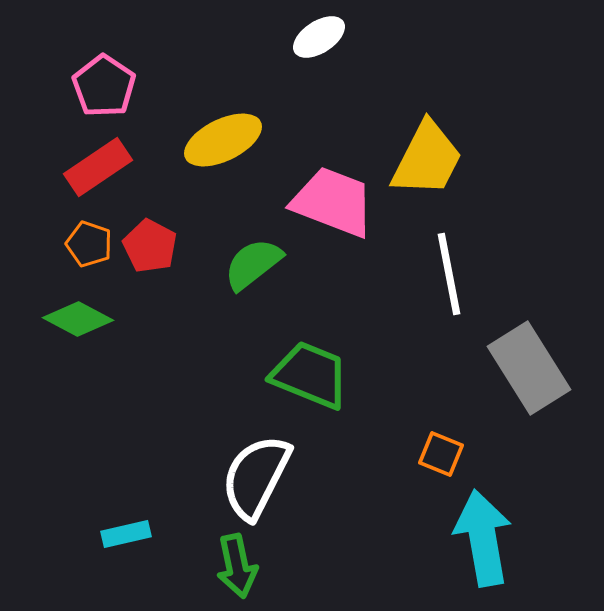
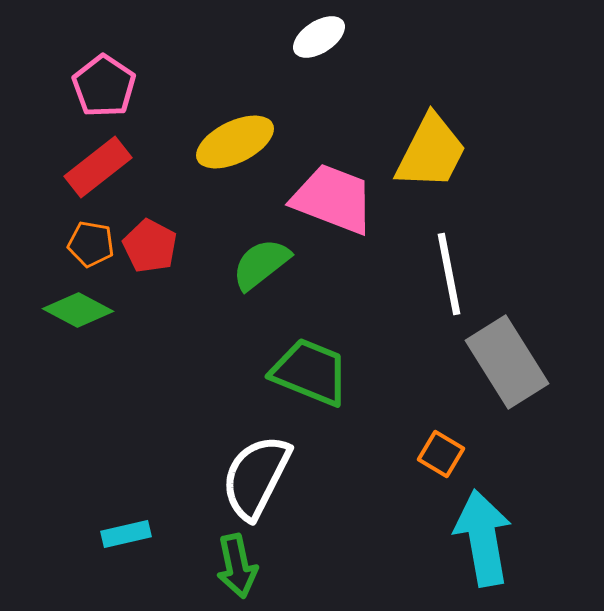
yellow ellipse: moved 12 px right, 2 px down
yellow trapezoid: moved 4 px right, 7 px up
red rectangle: rotated 4 degrees counterclockwise
pink trapezoid: moved 3 px up
orange pentagon: moved 2 px right; rotated 9 degrees counterclockwise
green semicircle: moved 8 px right
green diamond: moved 9 px up
gray rectangle: moved 22 px left, 6 px up
green trapezoid: moved 3 px up
orange square: rotated 9 degrees clockwise
